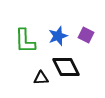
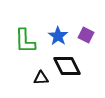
blue star: rotated 18 degrees counterclockwise
black diamond: moved 1 px right, 1 px up
